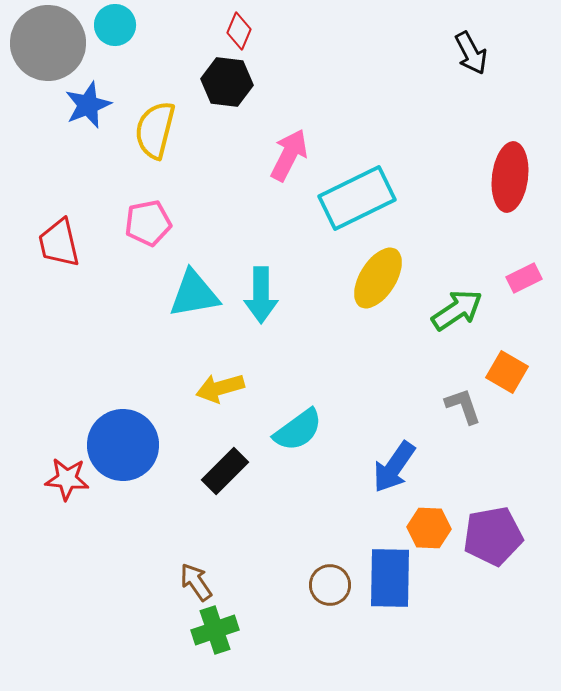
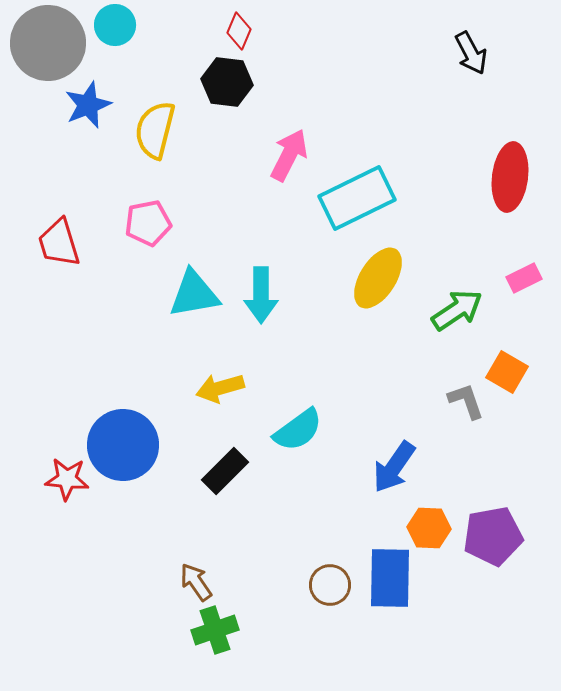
red trapezoid: rotated 4 degrees counterclockwise
gray L-shape: moved 3 px right, 5 px up
